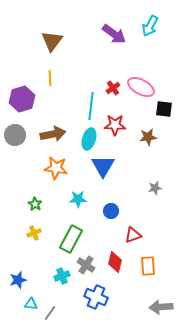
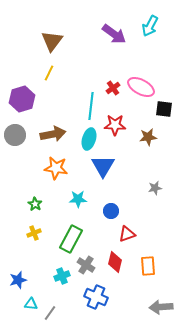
yellow line: moved 1 px left, 5 px up; rotated 28 degrees clockwise
red triangle: moved 6 px left, 1 px up
